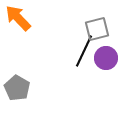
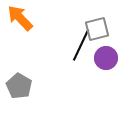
orange arrow: moved 2 px right
black line: moved 3 px left, 6 px up
gray pentagon: moved 2 px right, 2 px up
